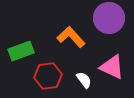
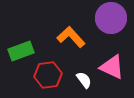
purple circle: moved 2 px right
red hexagon: moved 1 px up
